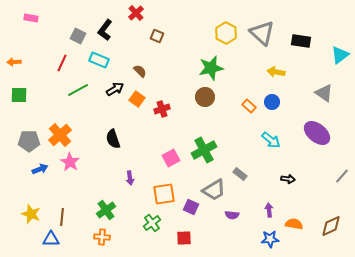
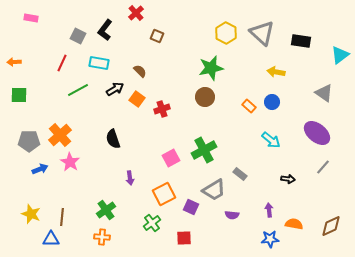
cyan rectangle at (99, 60): moved 3 px down; rotated 12 degrees counterclockwise
gray line at (342, 176): moved 19 px left, 9 px up
orange square at (164, 194): rotated 20 degrees counterclockwise
